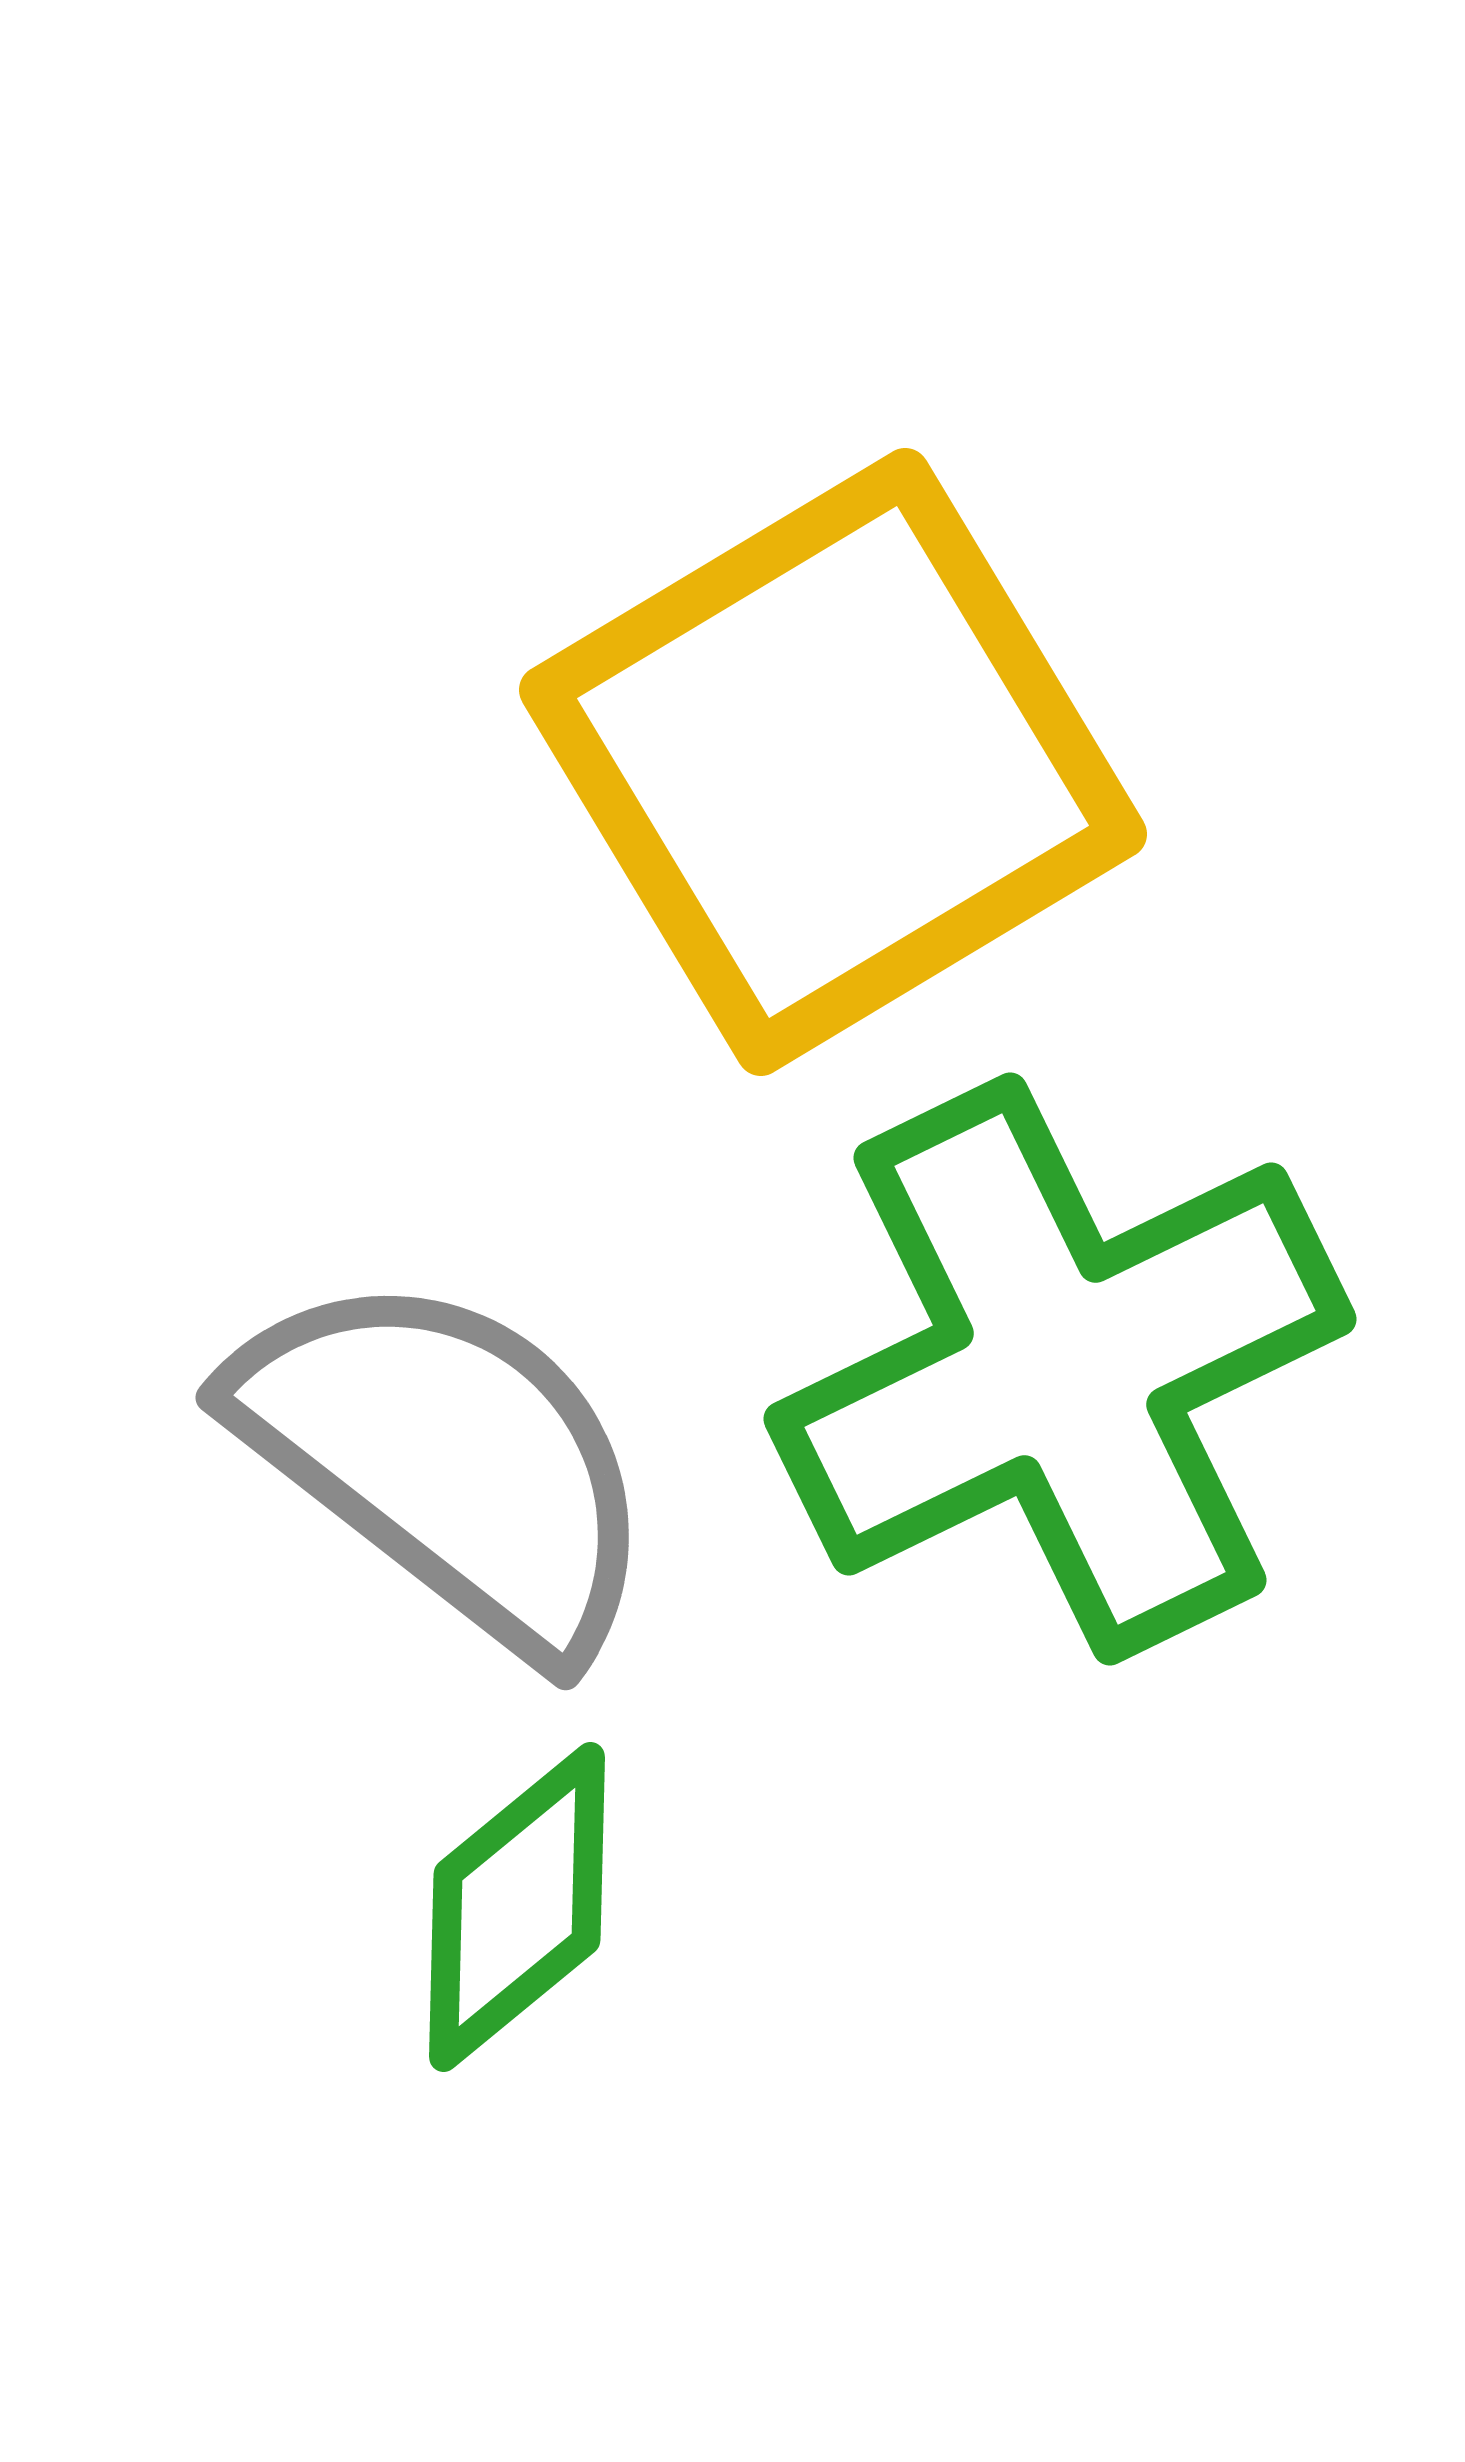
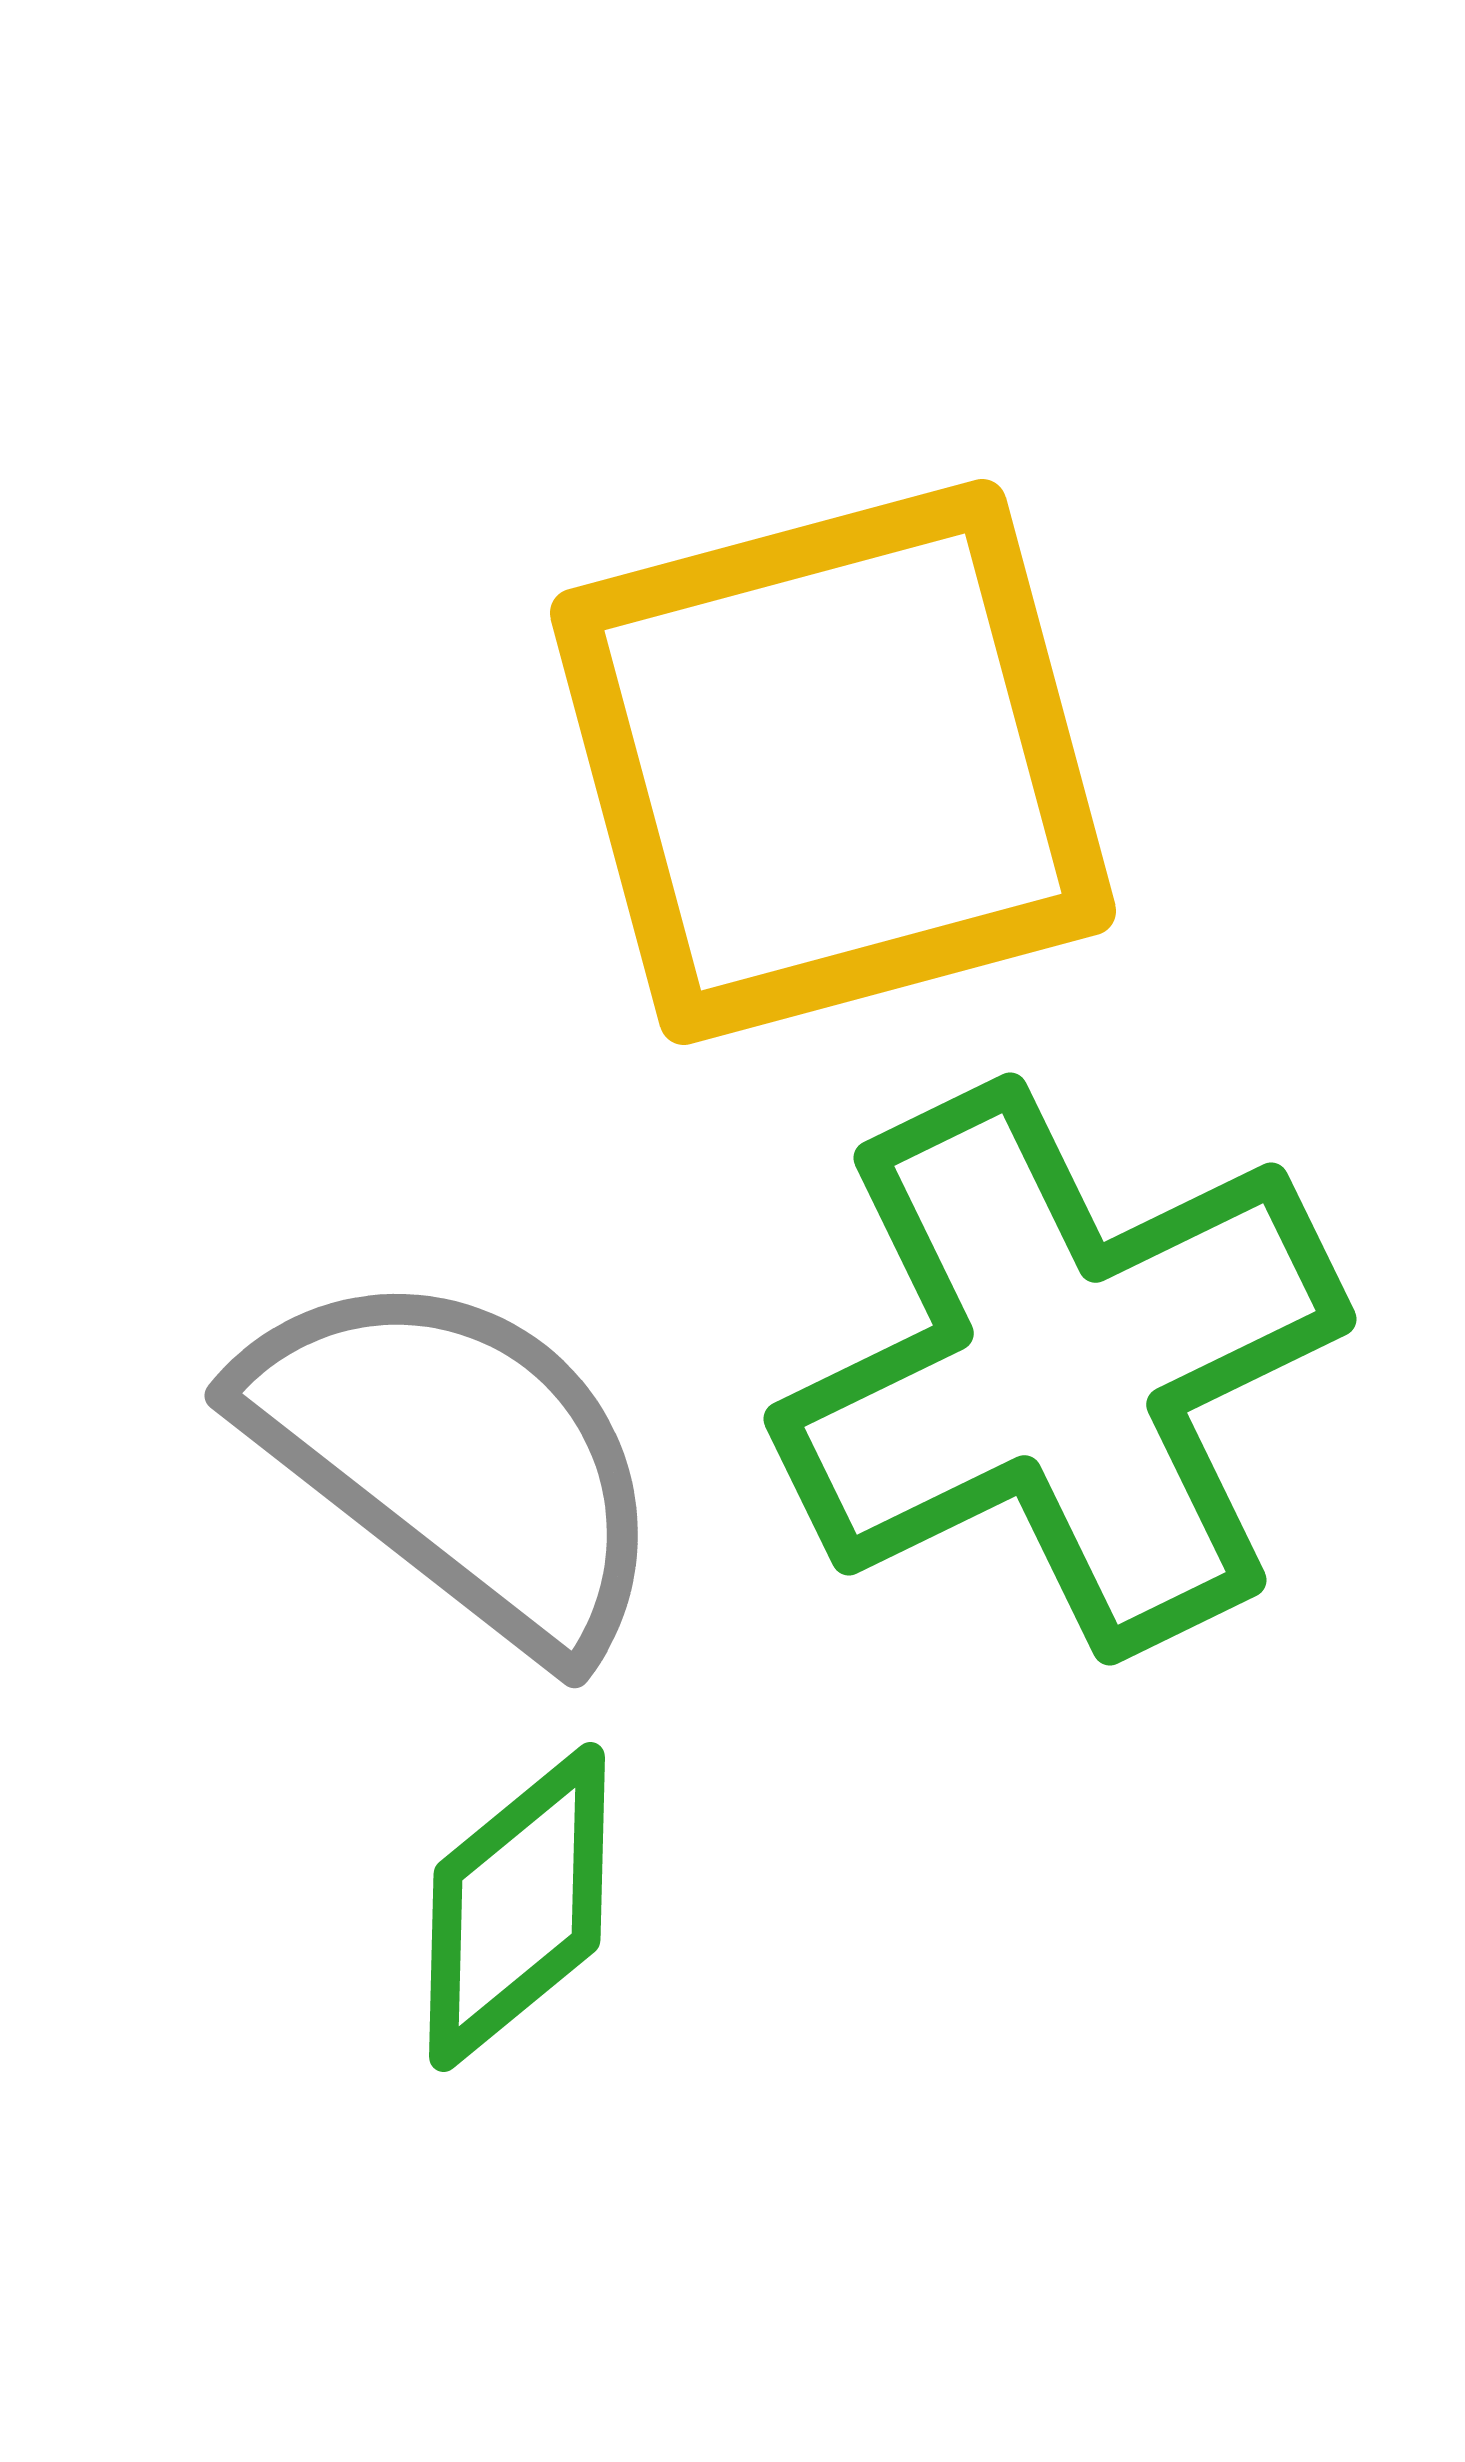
yellow square: rotated 16 degrees clockwise
gray semicircle: moved 9 px right, 2 px up
